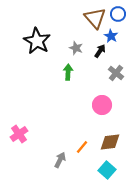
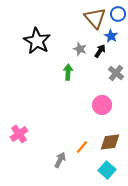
gray star: moved 4 px right, 1 px down
